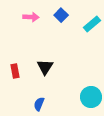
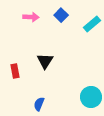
black triangle: moved 6 px up
